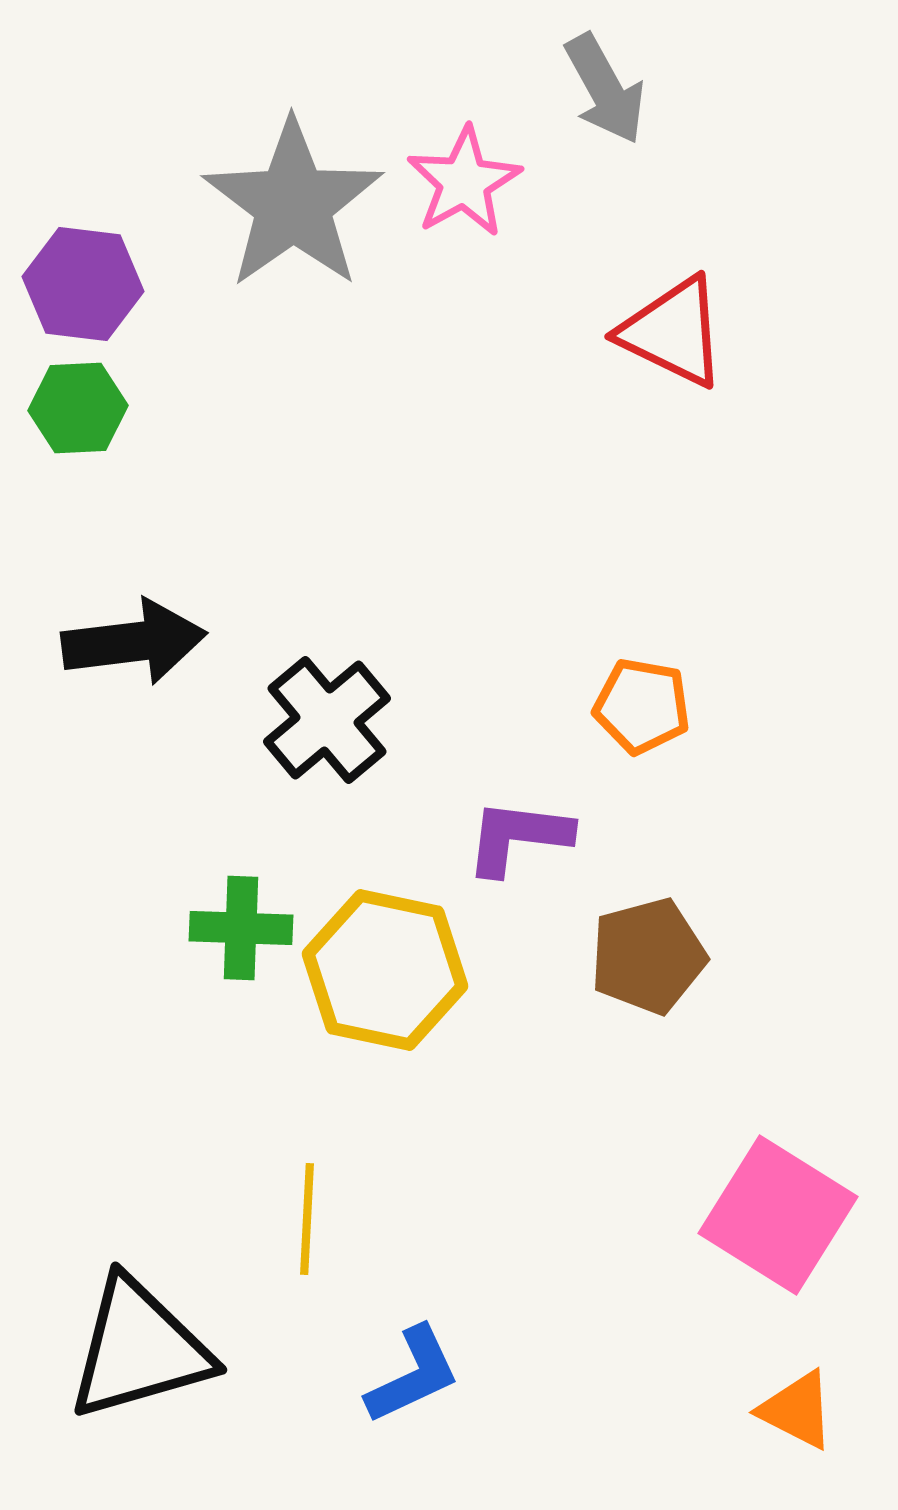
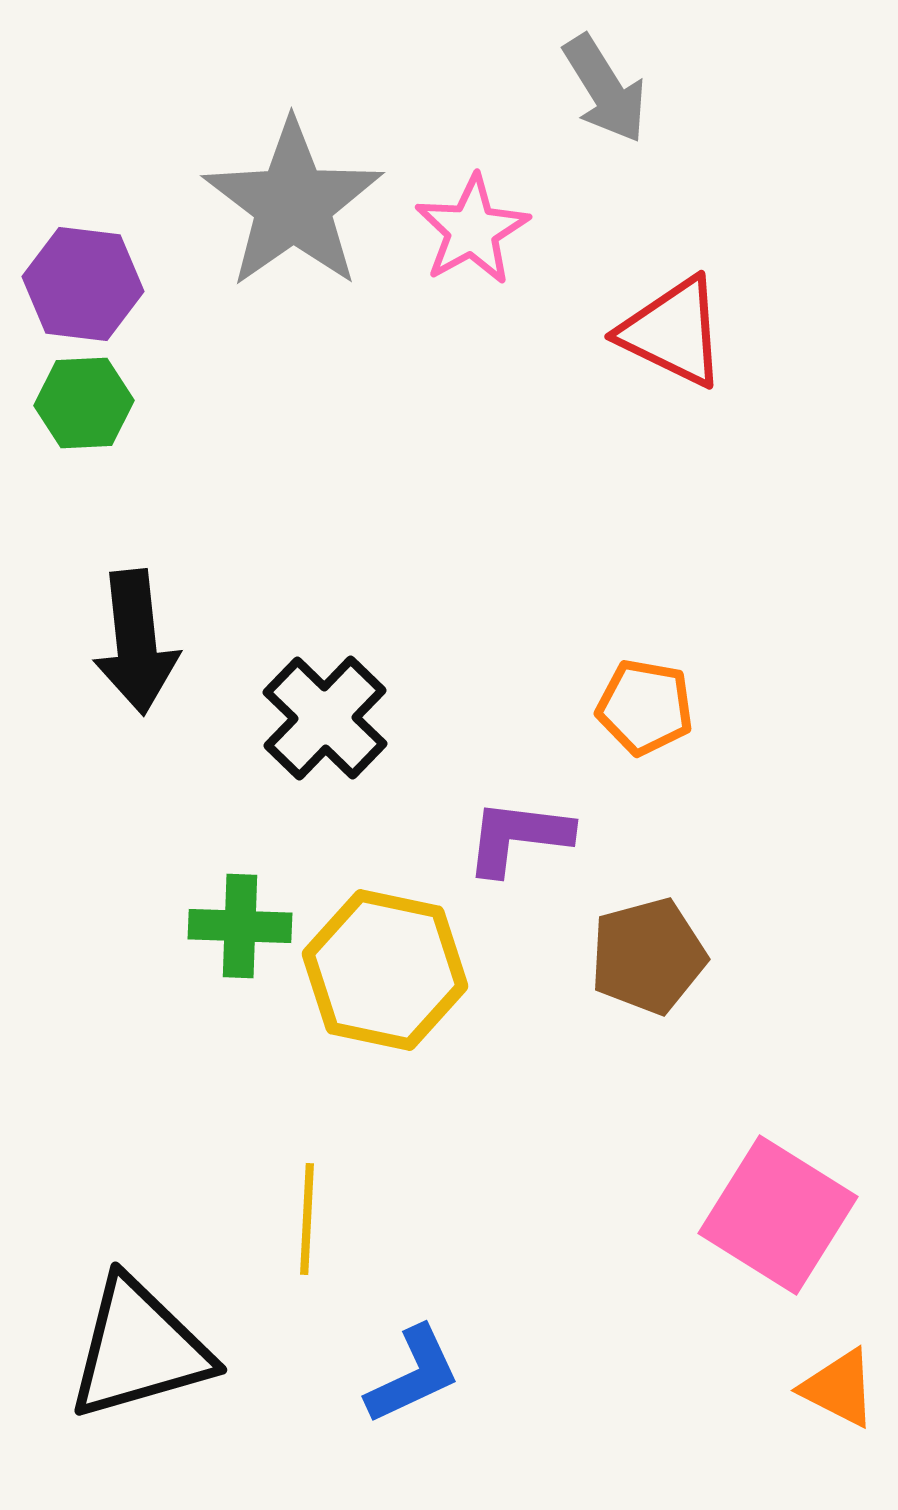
gray arrow: rotated 3 degrees counterclockwise
pink star: moved 8 px right, 48 px down
green hexagon: moved 6 px right, 5 px up
black arrow: moved 2 px right; rotated 91 degrees clockwise
orange pentagon: moved 3 px right, 1 px down
black cross: moved 2 px left, 2 px up; rotated 6 degrees counterclockwise
green cross: moved 1 px left, 2 px up
orange triangle: moved 42 px right, 22 px up
